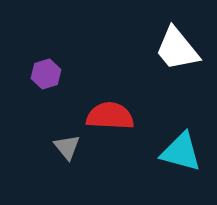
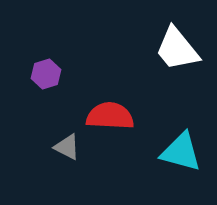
gray triangle: rotated 24 degrees counterclockwise
